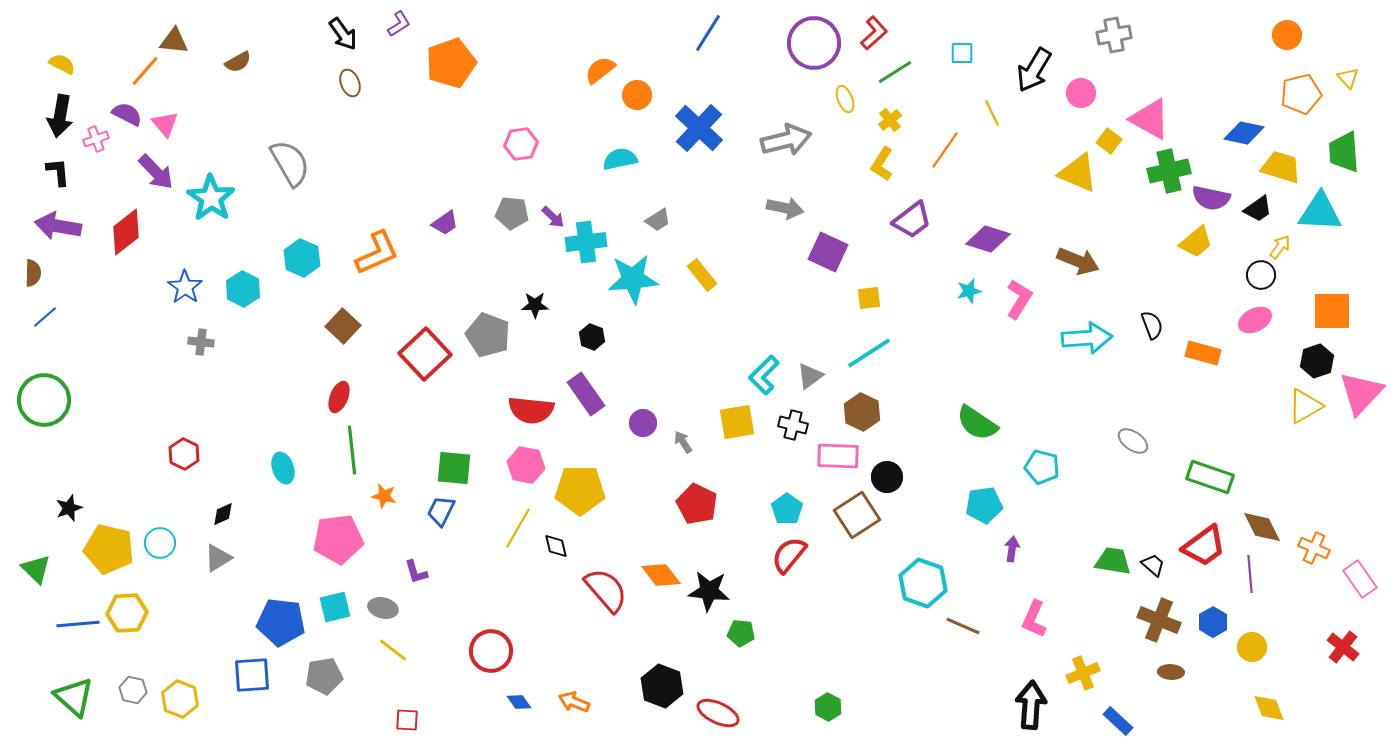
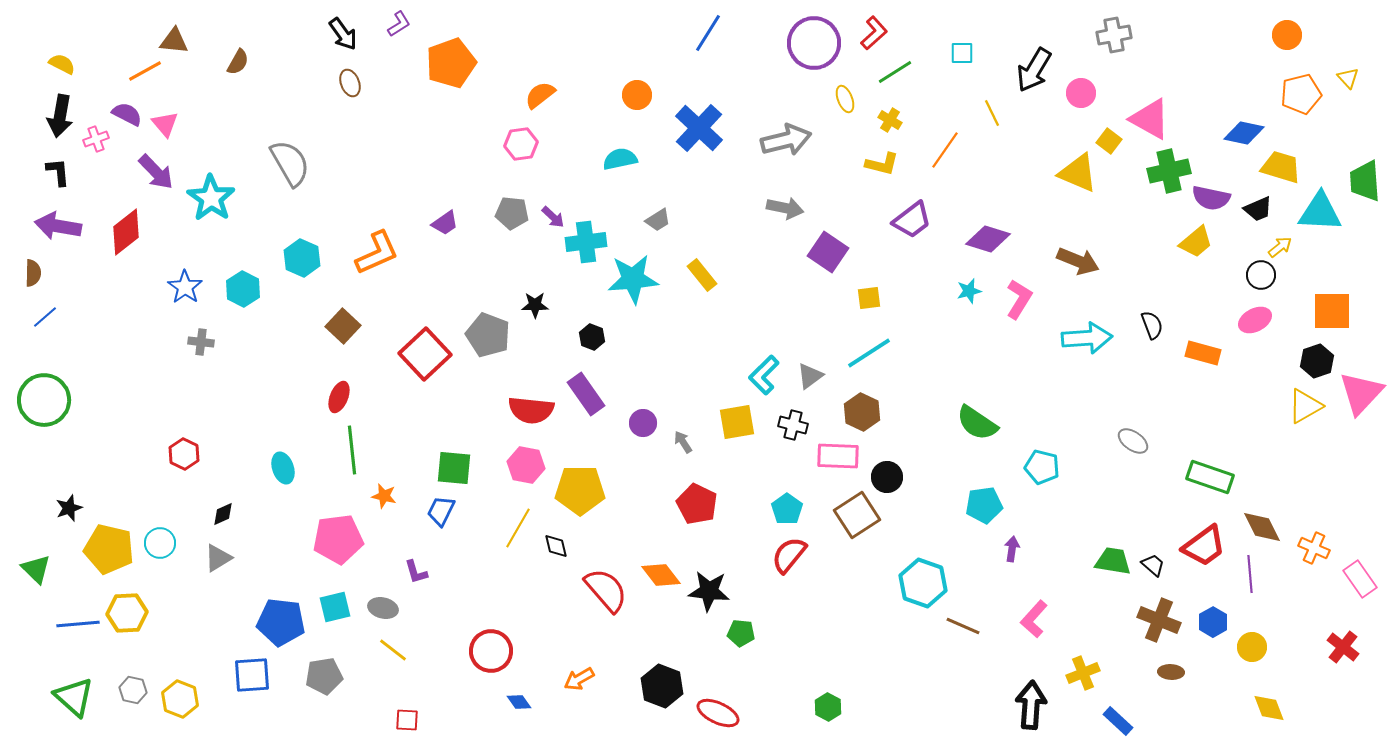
brown semicircle at (238, 62): rotated 32 degrees counterclockwise
orange semicircle at (600, 70): moved 60 px left, 25 px down
orange line at (145, 71): rotated 20 degrees clockwise
yellow cross at (890, 120): rotated 20 degrees counterclockwise
green trapezoid at (1344, 152): moved 21 px right, 29 px down
yellow L-shape at (882, 164): rotated 108 degrees counterclockwise
black trapezoid at (1258, 209): rotated 12 degrees clockwise
yellow arrow at (1280, 247): rotated 15 degrees clockwise
purple square at (828, 252): rotated 9 degrees clockwise
pink L-shape at (1034, 619): rotated 18 degrees clockwise
orange arrow at (574, 702): moved 5 px right, 23 px up; rotated 52 degrees counterclockwise
